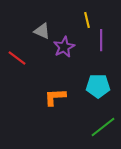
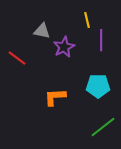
gray triangle: rotated 12 degrees counterclockwise
